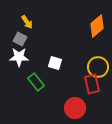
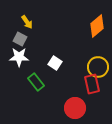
white square: rotated 16 degrees clockwise
